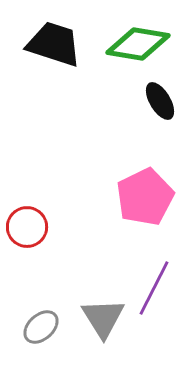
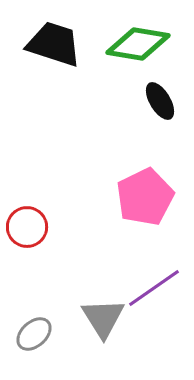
purple line: rotated 28 degrees clockwise
gray ellipse: moved 7 px left, 7 px down
